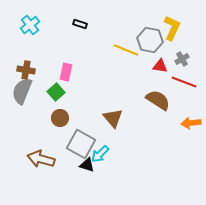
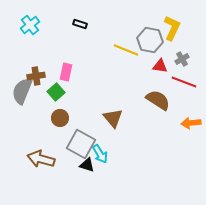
brown cross: moved 10 px right, 6 px down; rotated 18 degrees counterclockwise
cyan arrow: rotated 78 degrees counterclockwise
